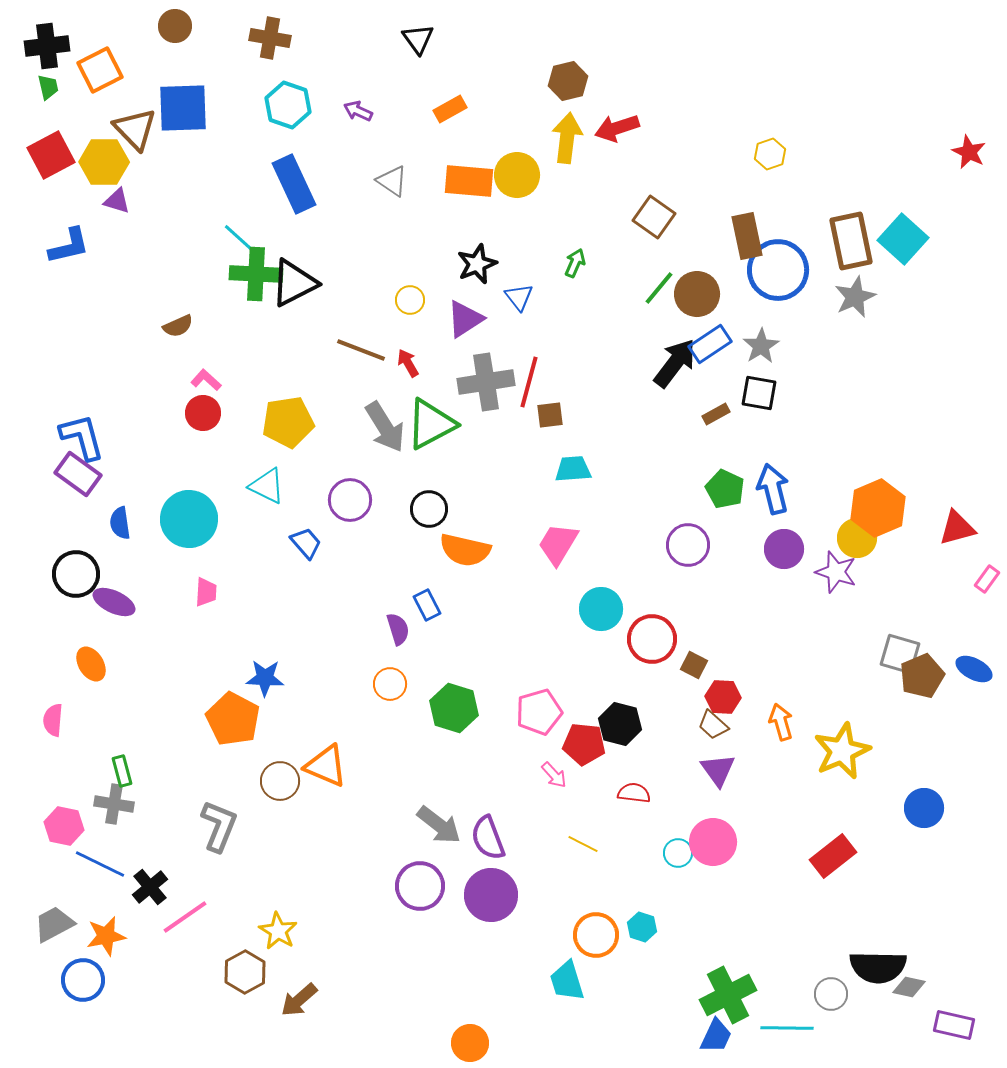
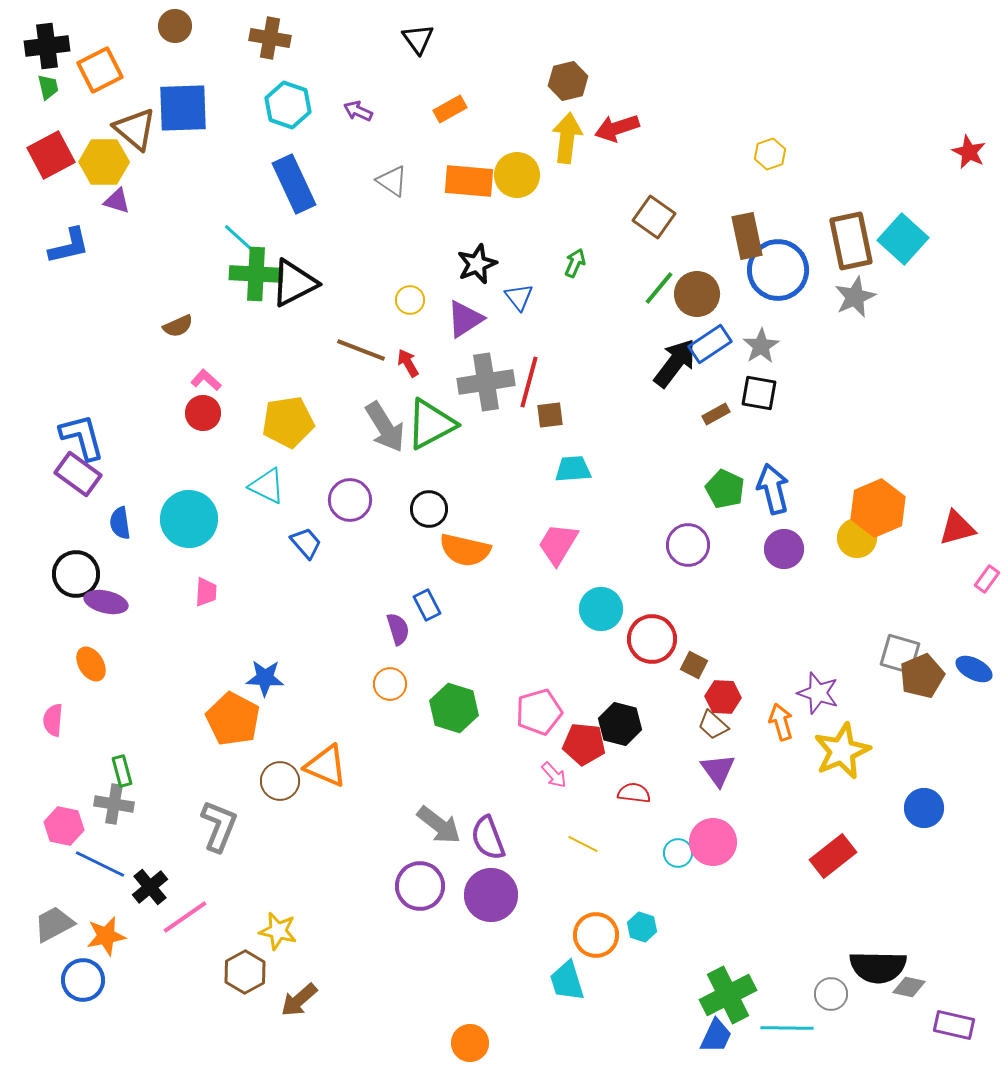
brown triangle at (135, 129): rotated 6 degrees counterclockwise
purple star at (836, 572): moved 18 px left, 121 px down
purple ellipse at (114, 602): moved 8 px left; rotated 12 degrees counterclockwise
yellow star at (278, 931): rotated 18 degrees counterclockwise
